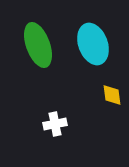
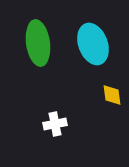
green ellipse: moved 2 px up; rotated 12 degrees clockwise
